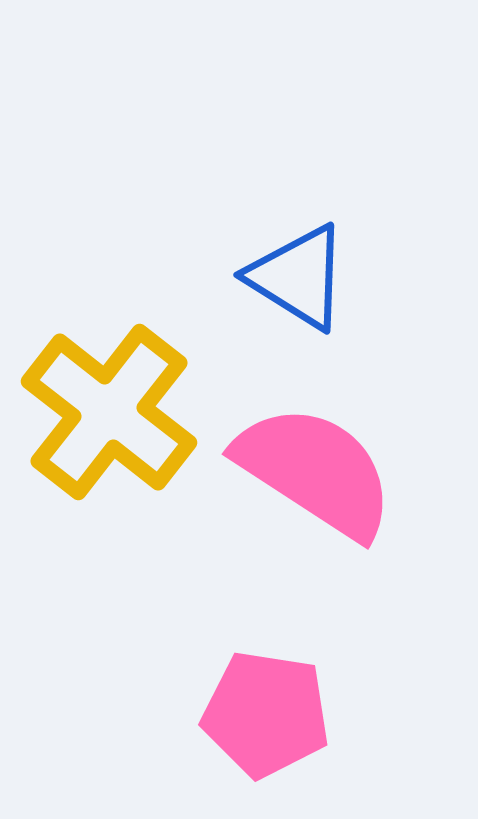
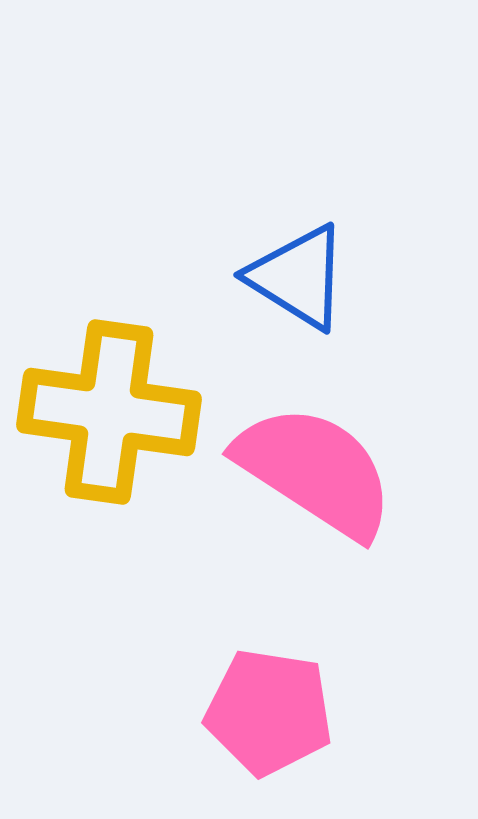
yellow cross: rotated 30 degrees counterclockwise
pink pentagon: moved 3 px right, 2 px up
